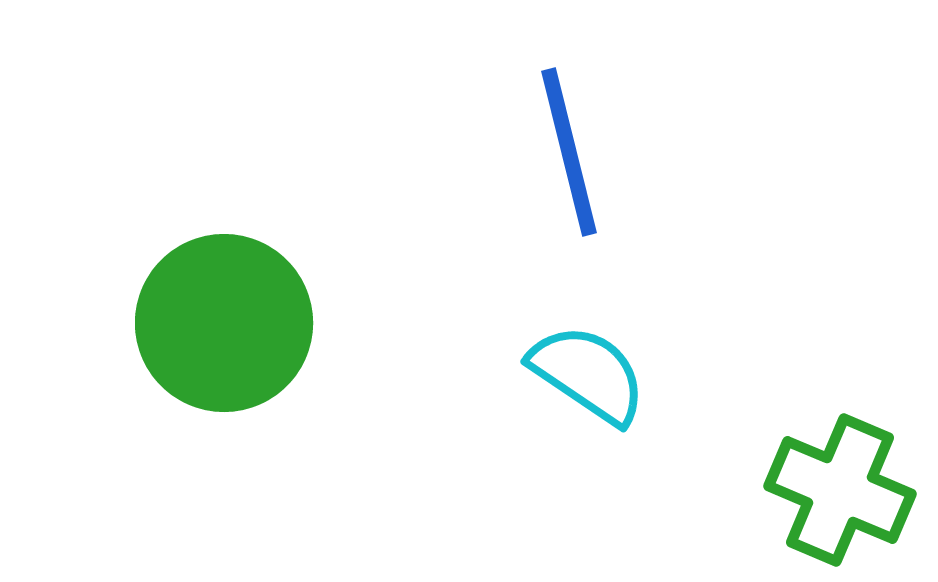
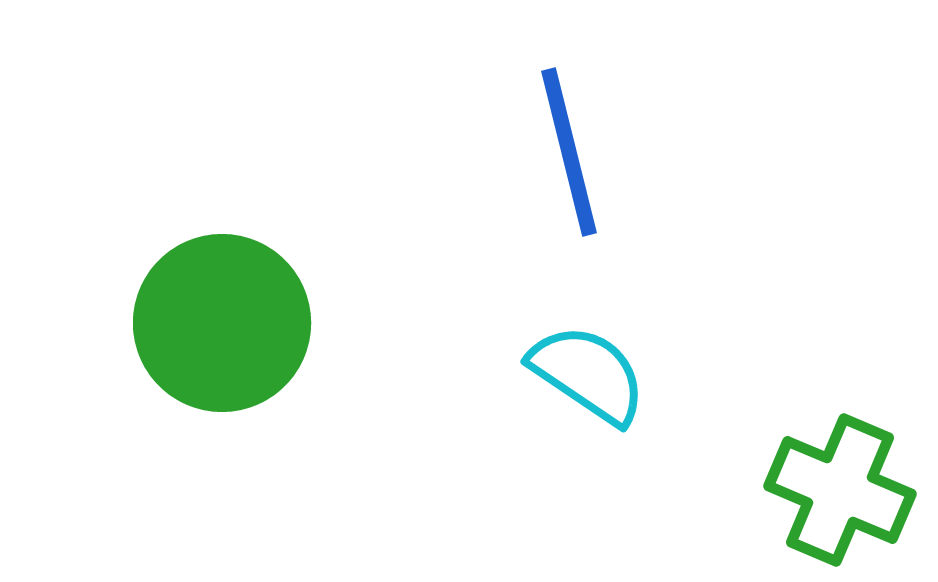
green circle: moved 2 px left
